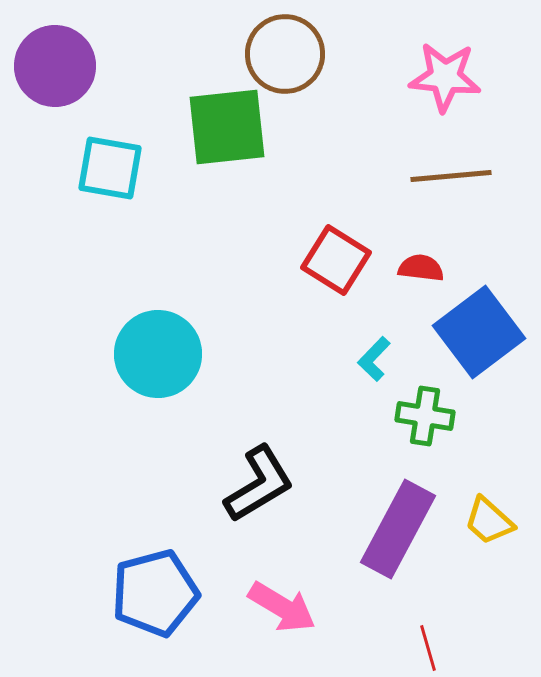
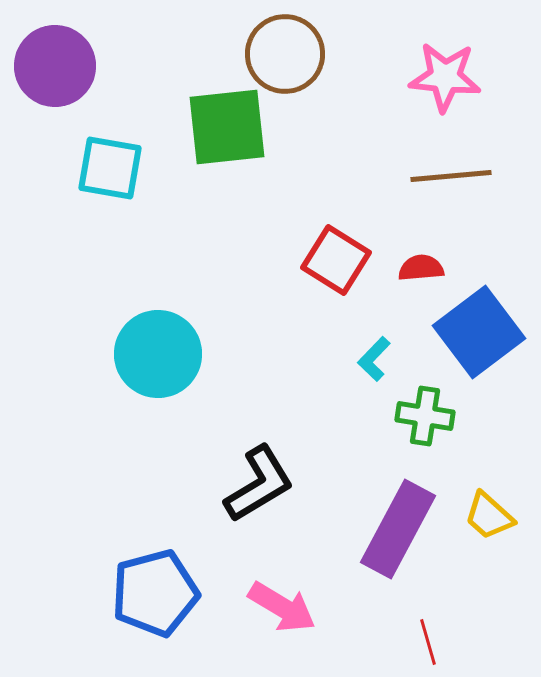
red semicircle: rotated 12 degrees counterclockwise
yellow trapezoid: moved 5 px up
red line: moved 6 px up
